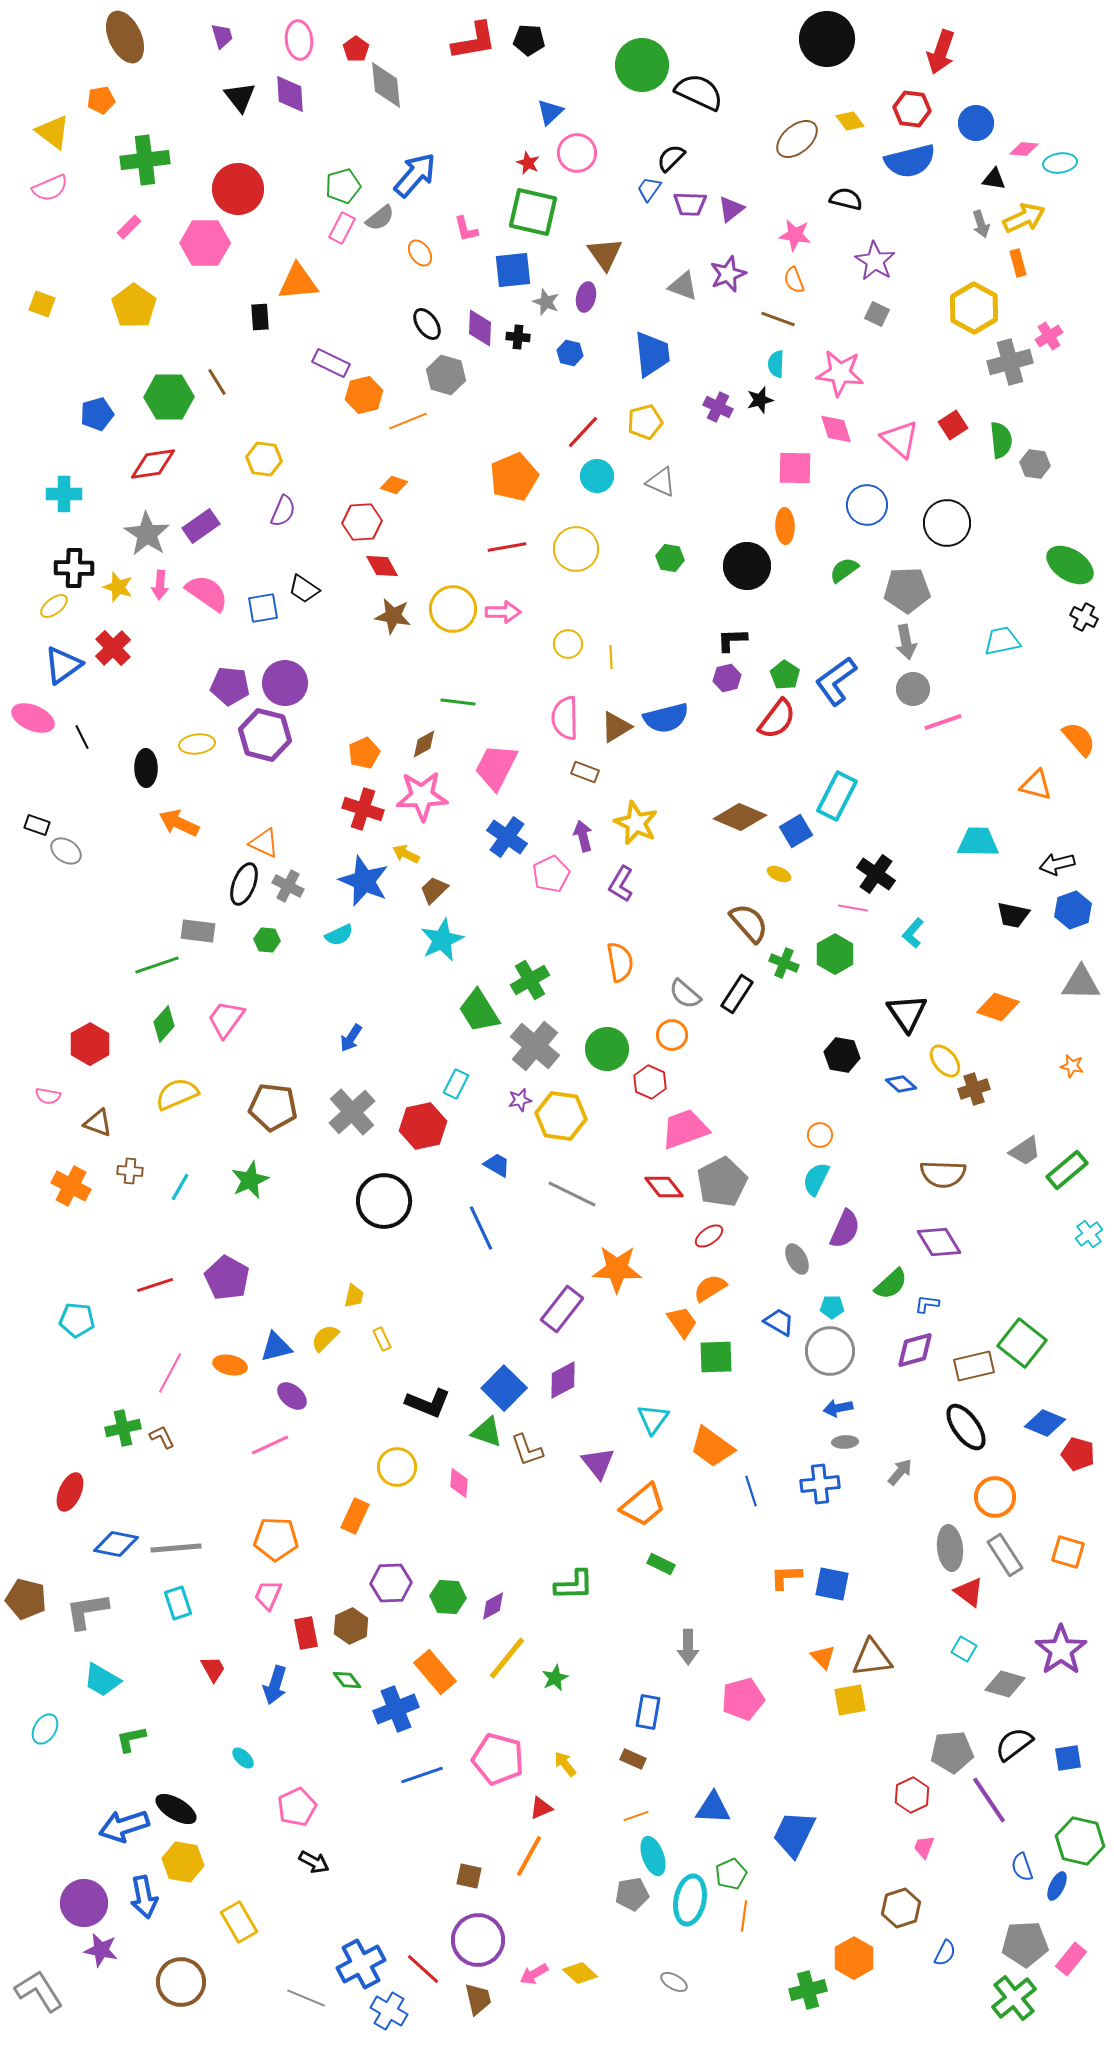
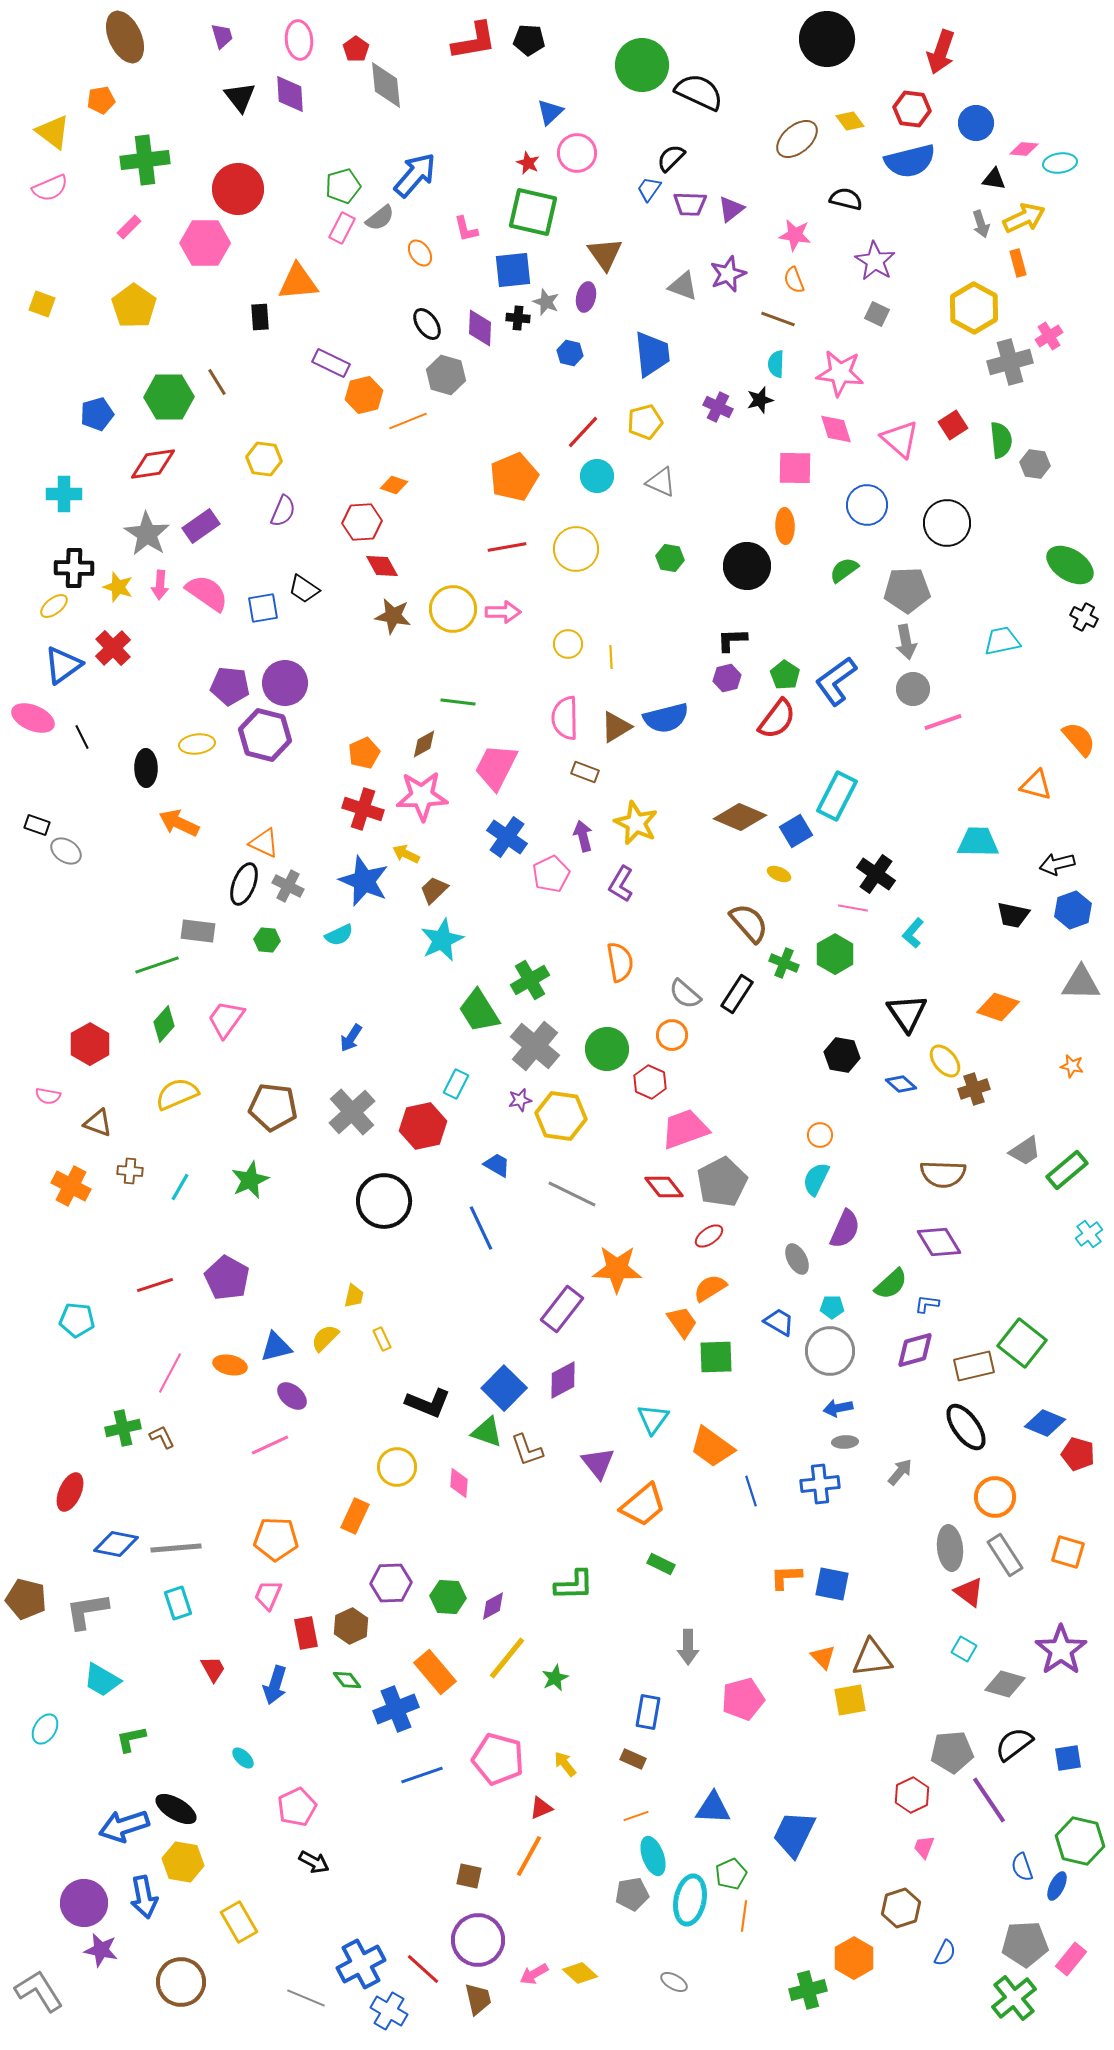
black cross at (518, 337): moved 19 px up
